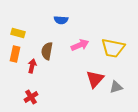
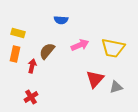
brown semicircle: rotated 30 degrees clockwise
